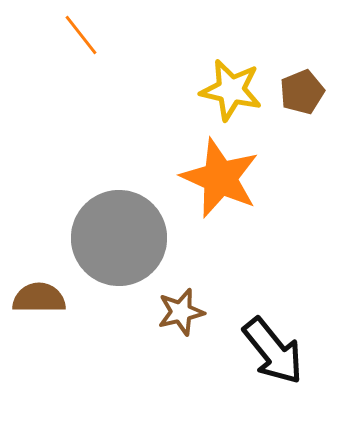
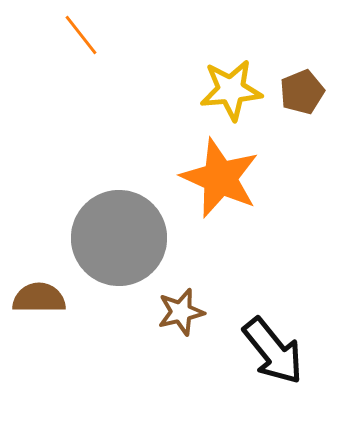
yellow star: rotated 18 degrees counterclockwise
